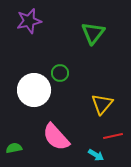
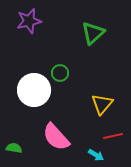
green triangle: rotated 10 degrees clockwise
green semicircle: rotated 21 degrees clockwise
